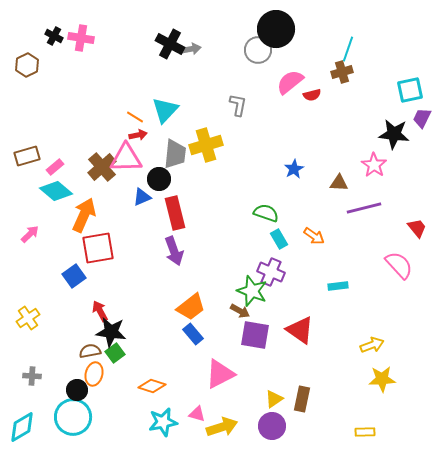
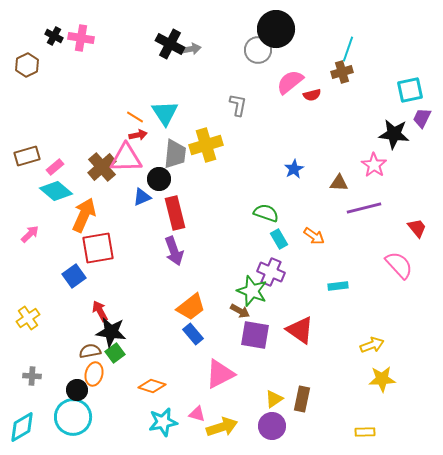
cyan triangle at (165, 110): moved 3 px down; rotated 16 degrees counterclockwise
